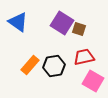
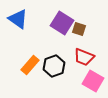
blue triangle: moved 3 px up
red trapezoid: rotated 145 degrees counterclockwise
black hexagon: rotated 10 degrees counterclockwise
